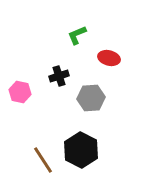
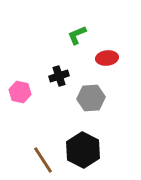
red ellipse: moved 2 px left; rotated 20 degrees counterclockwise
black hexagon: moved 2 px right
